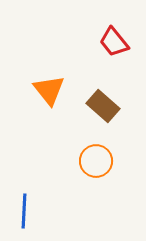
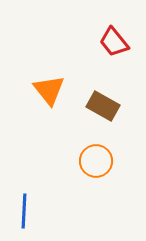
brown rectangle: rotated 12 degrees counterclockwise
